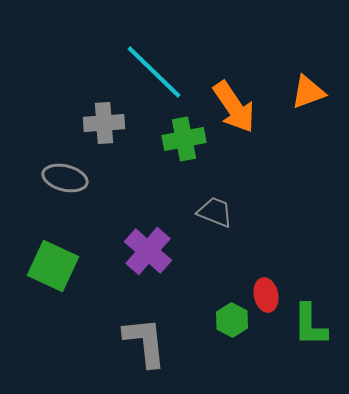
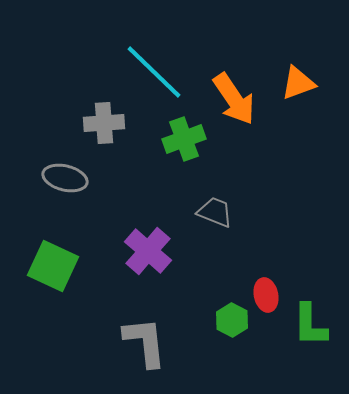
orange triangle: moved 10 px left, 9 px up
orange arrow: moved 8 px up
green cross: rotated 9 degrees counterclockwise
